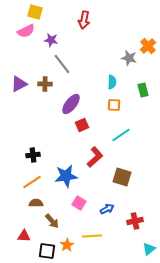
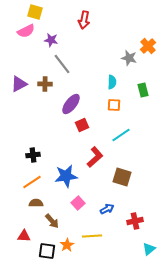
pink square: moved 1 px left; rotated 16 degrees clockwise
